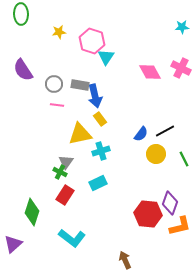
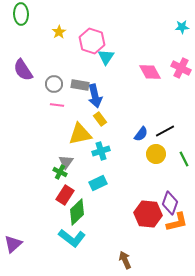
yellow star: rotated 24 degrees counterclockwise
green diamond: moved 45 px right; rotated 28 degrees clockwise
orange L-shape: moved 3 px left, 4 px up
